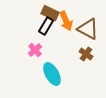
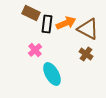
brown rectangle: moved 19 px left
orange arrow: moved 2 px down; rotated 90 degrees counterclockwise
black rectangle: moved 1 px right, 2 px up; rotated 24 degrees counterclockwise
